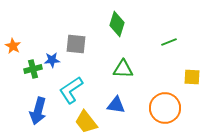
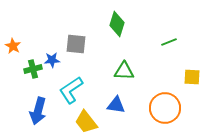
green triangle: moved 1 px right, 2 px down
